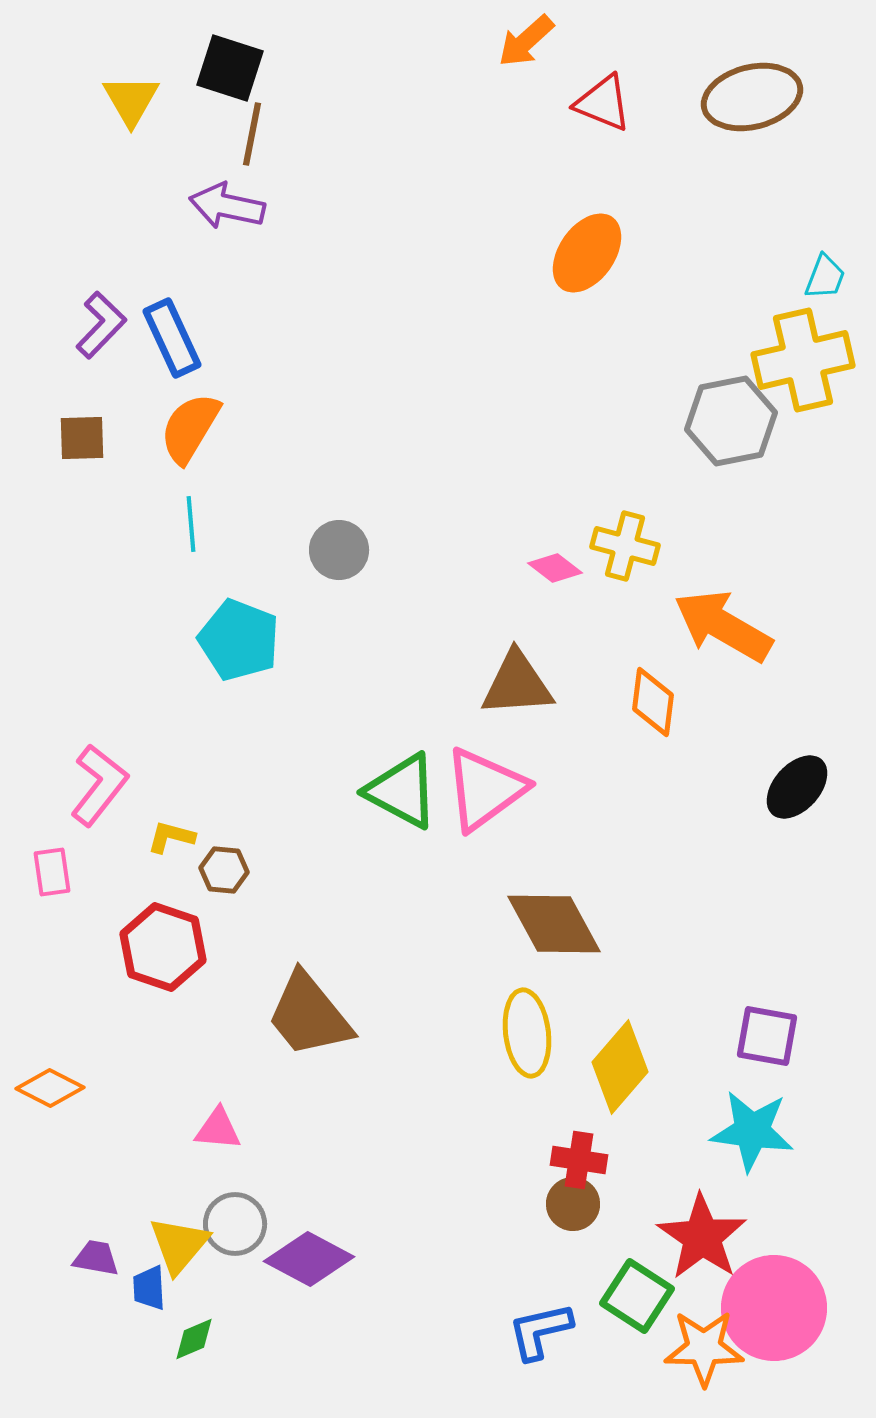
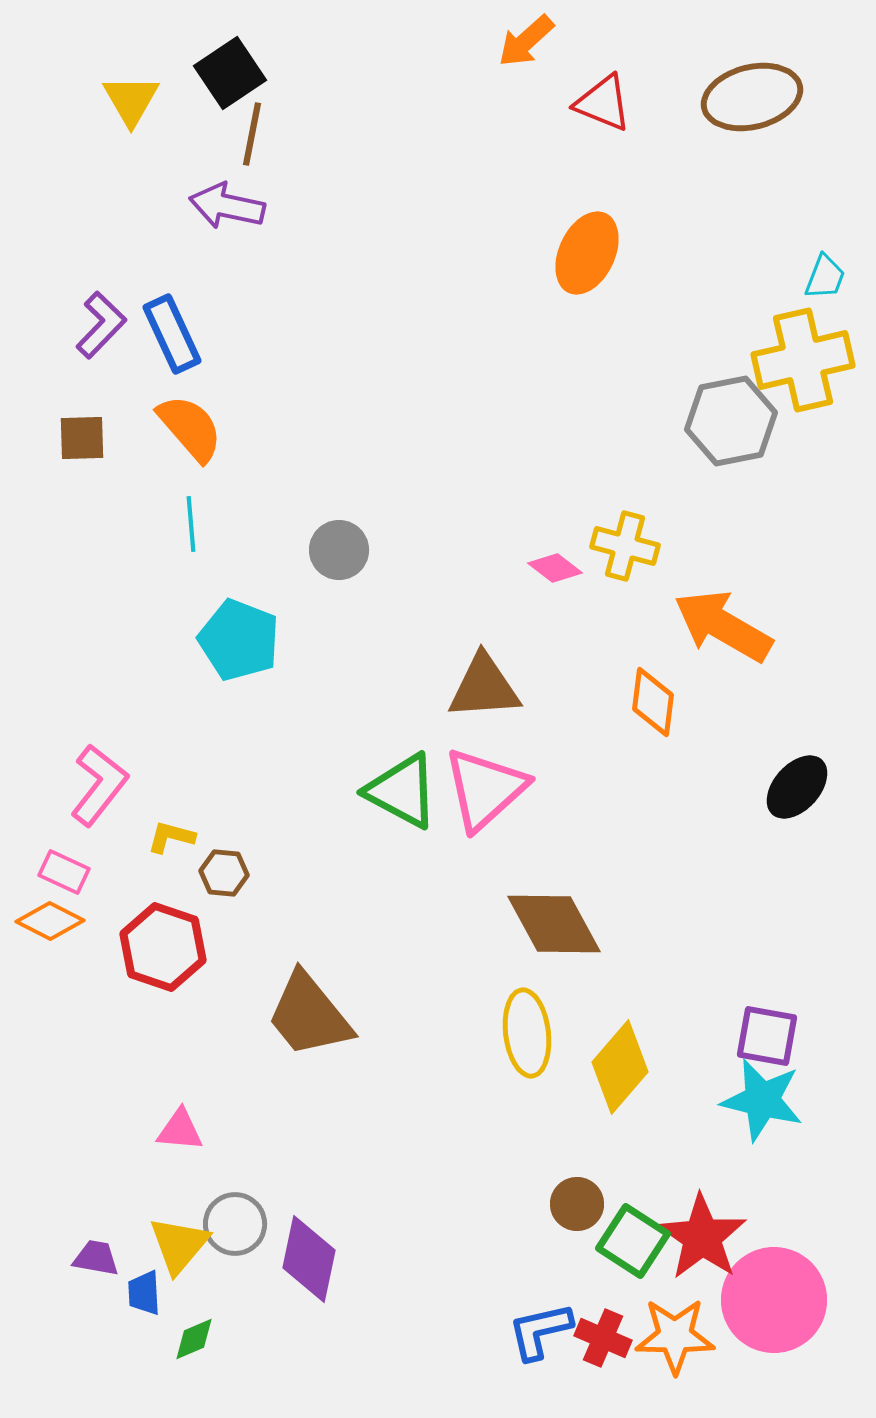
black square at (230, 68): moved 5 px down; rotated 38 degrees clockwise
orange ellipse at (587, 253): rotated 10 degrees counterclockwise
blue rectangle at (172, 338): moved 4 px up
orange semicircle at (190, 428): rotated 108 degrees clockwise
brown triangle at (517, 684): moved 33 px left, 3 px down
pink triangle at (485, 789): rotated 6 degrees counterclockwise
brown hexagon at (224, 870): moved 3 px down
pink rectangle at (52, 872): moved 12 px right; rotated 57 degrees counterclockwise
orange diamond at (50, 1088): moved 167 px up
pink triangle at (218, 1129): moved 38 px left, 1 px down
cyan star at (752, 1131): moved 10 px right, 31 px up; rotated 6 degrees clockwise
red cross at (579, 1160): moved 24 px right, 178 px down; rotated 14 degrees clockwise
brown circle at (573, 1204): moved 4 px right
purple diamond at (309, 1259): rotated 74 degrees clockwise
blue trapezoid at (149, 1288): moved 5 px left, 5 px down
green square at (637, 1296): moved 4 px left, 55 px up
pink circle at (774, 1308): moved 8 px up
orange star at (704, 1348): moved 29 px left, 12 px up
